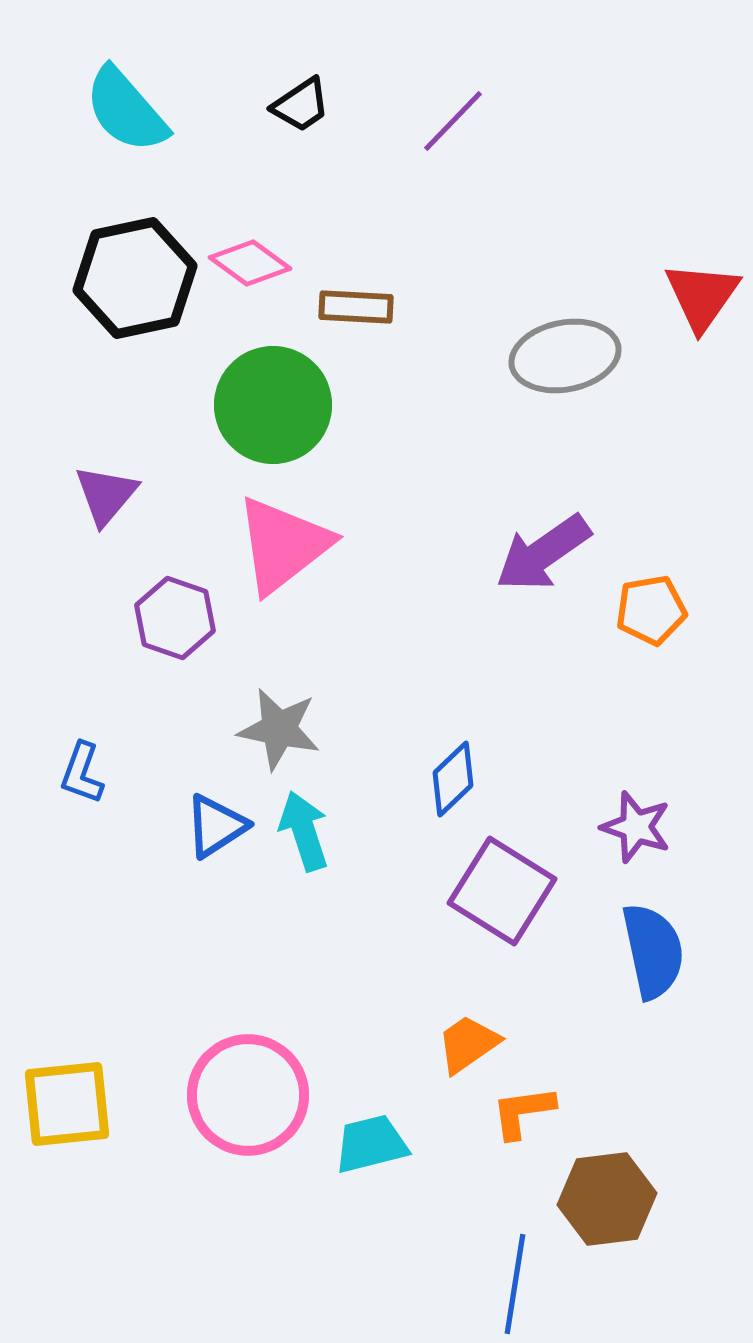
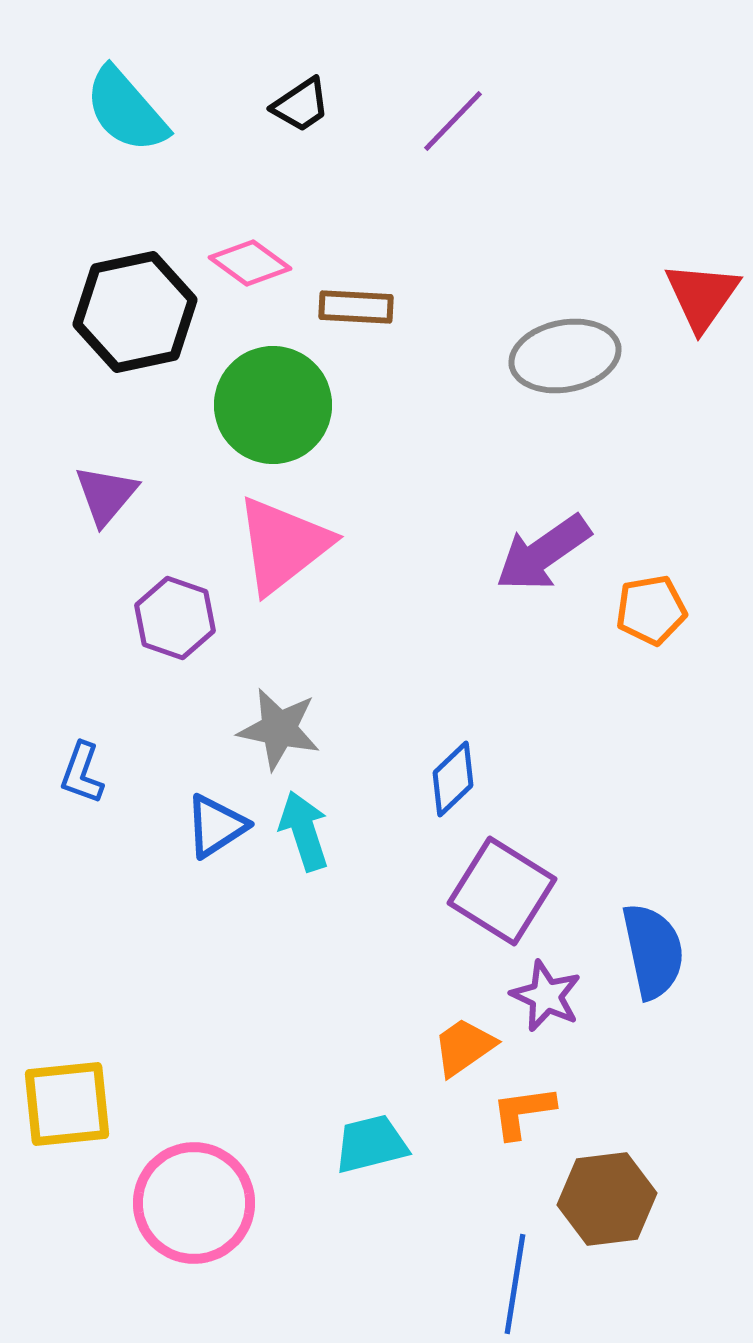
black hexagon: moved 34 px down
purple star: moved 90 px left, 169 px down; rotated 6 degrees clockwise
orange trapezoid: moved 4 px left, 3 px down
pink circle: moved 54 px left, 108 px down
